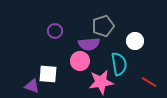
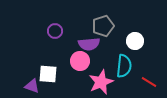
cyan semicircle: moved 5 px right, 2 px down; rotated 15 degrees clockwise
pink star: rotated 15 degrees counterclockwise
